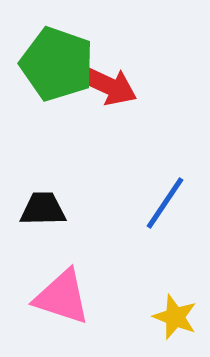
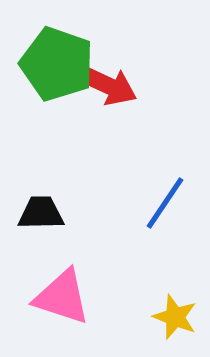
black trapezoid: moved 2 px left, 4 px down
